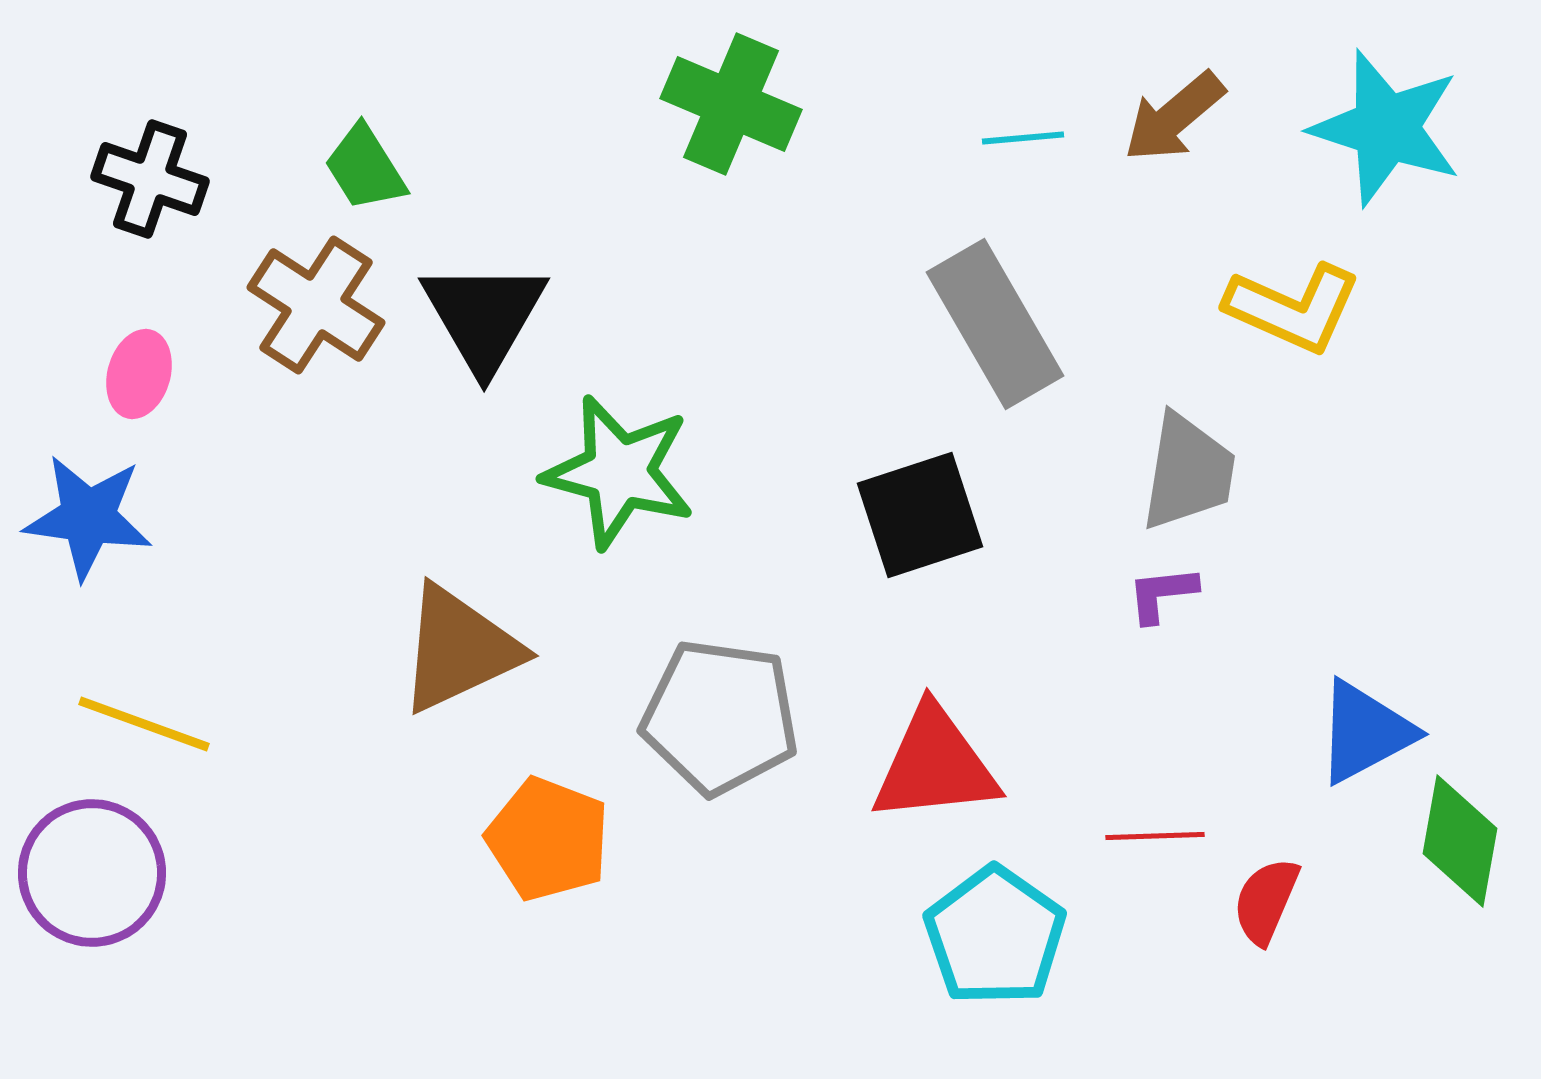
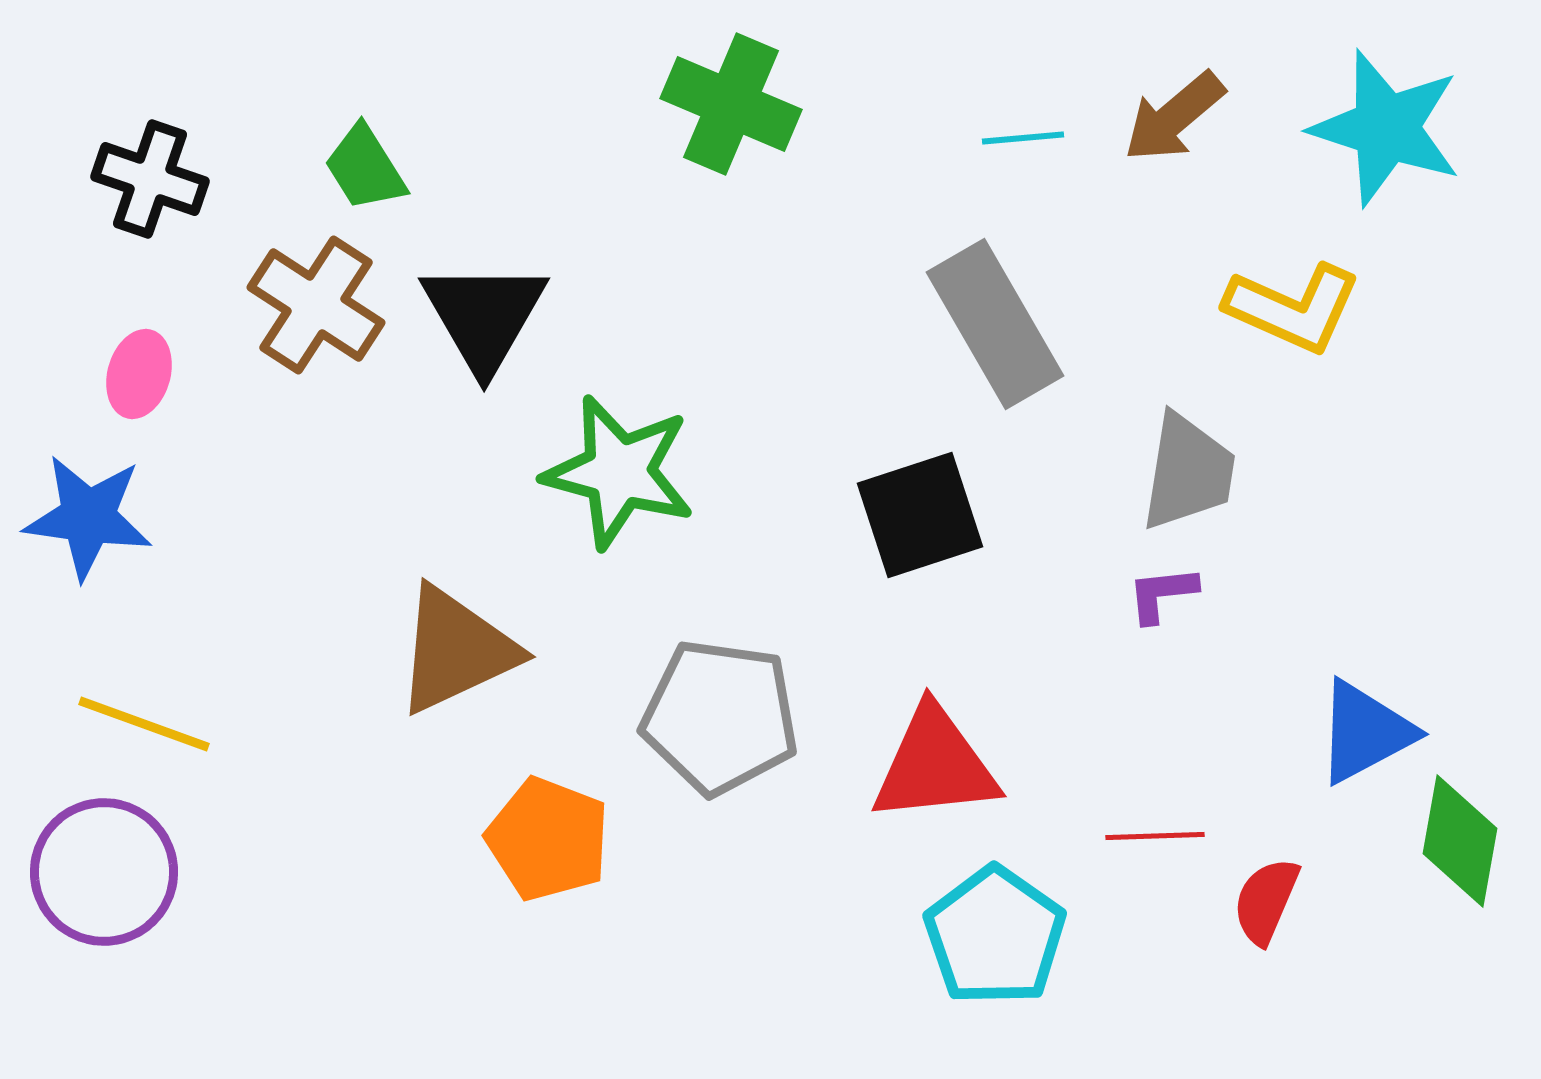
brown triangle: moved 3 px left, 1 px down
purple circle: moved 12 px right, 1 px up
